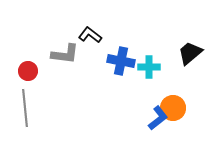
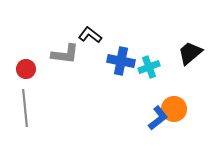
cyan cross: rotated 20 degrees counterclockwise
red circle: moved 2 px left, 2 px up
orange circle: moved 1 px right, 1 px down
